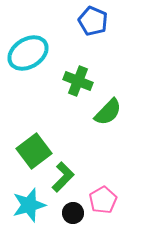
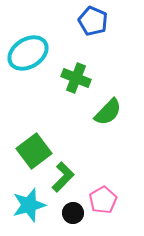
green cross: moved 2 px left, 3 px up
